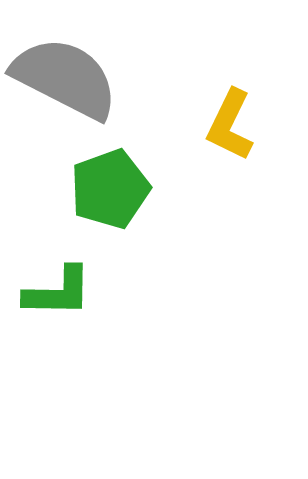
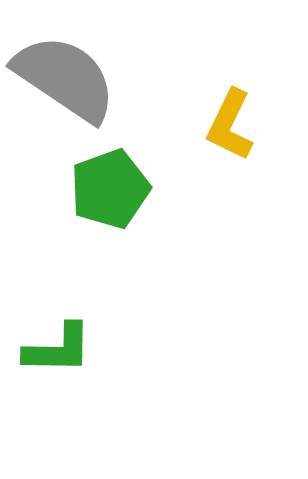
gray semicircle: rotated 7 degrees clockwise
green L-shape: moved 57 px down
